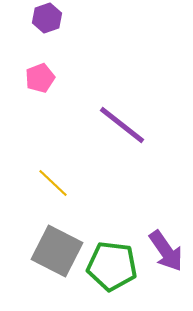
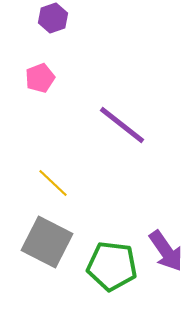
purple hexagon: moved 6 px right
gray square: moved 10 px left, 9 px up
